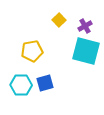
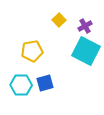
cyan square: rotated 12 degrees clockwise
